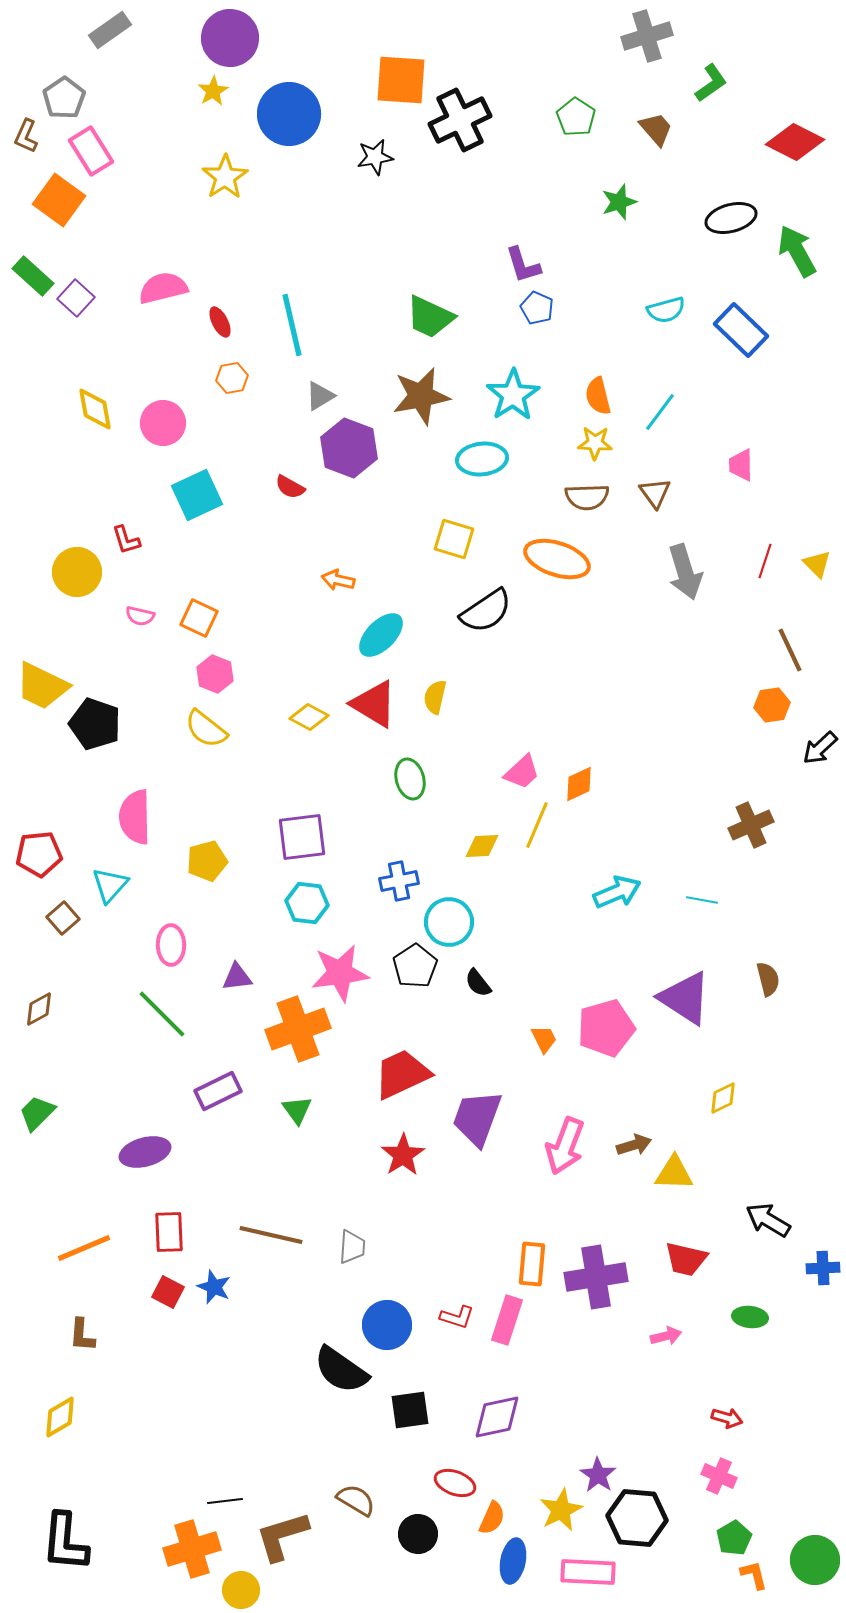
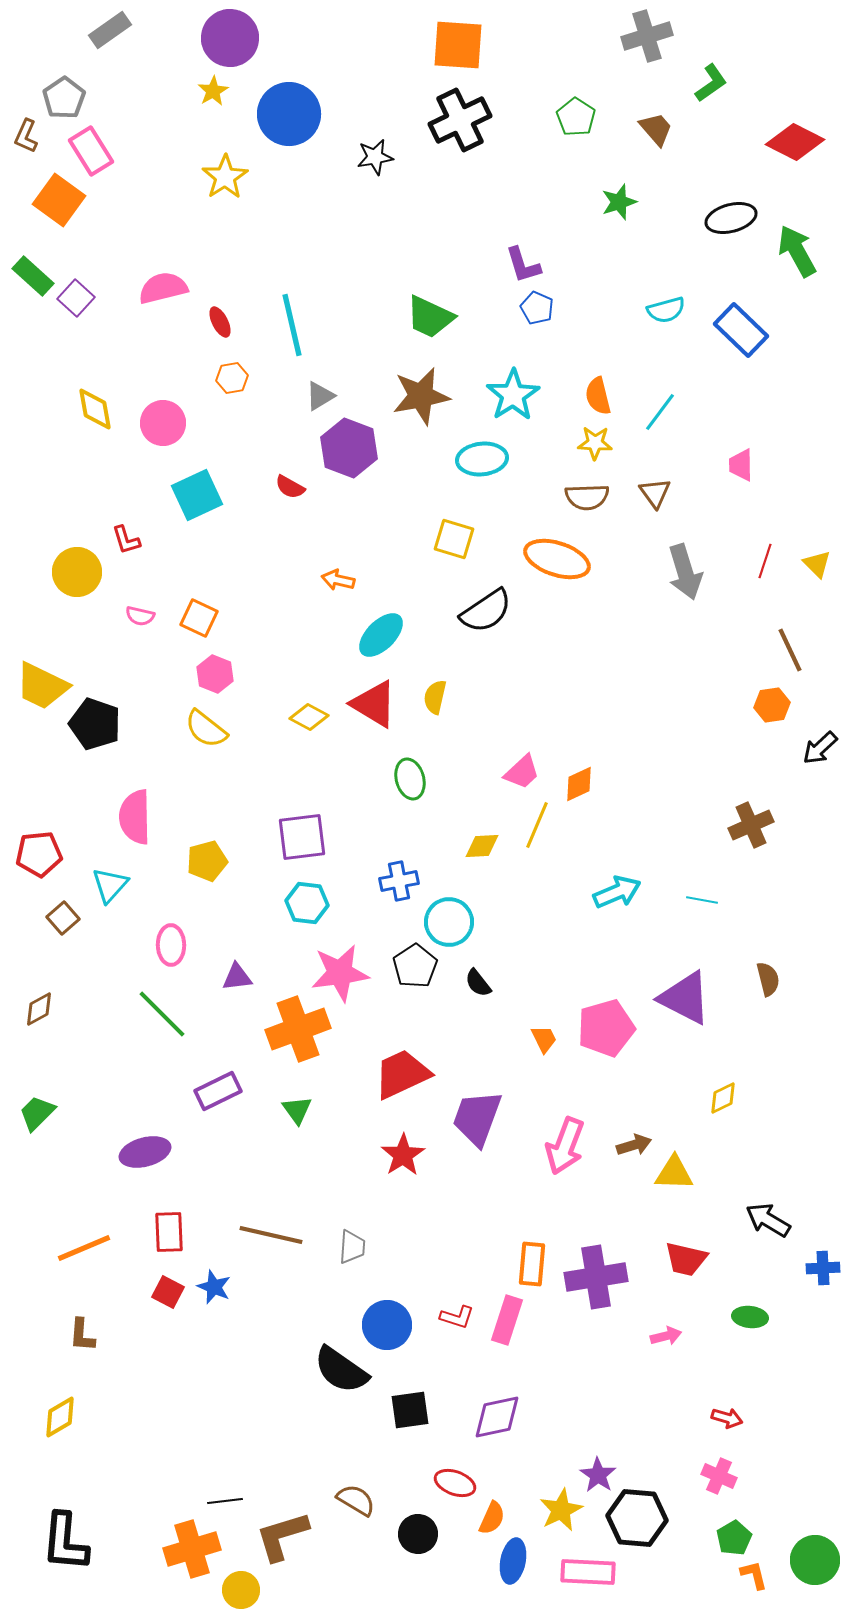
orange square at (401, 80): moved 57 px right, 35 px up
purple triangle at (685, 998): rotated 6 degrees counterclockwise
